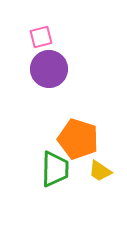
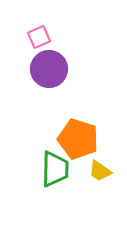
pink square: moved 2 px left; rotated 10 degrees counterclockwise
